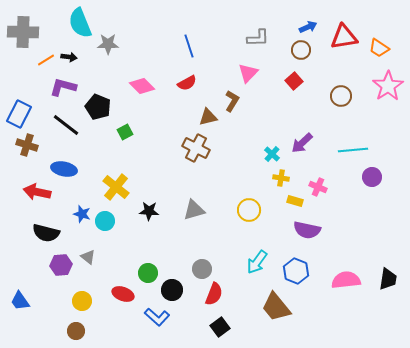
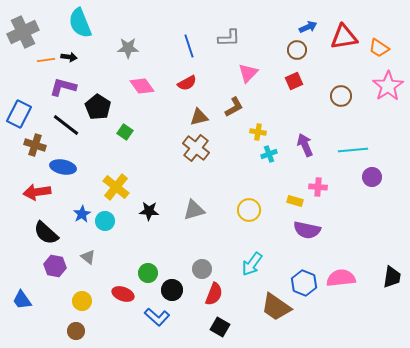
gray cross at (23, 32): rotated 28 degrees counterclockwise
gray L-shape at (258, 38): moved 29 px left
gray star at (108, 44): moved 20 px right, 4 px down
brown circle at (301, 50): moved 4 px left
orange line at (46, 60): rotated 24 degrees clockwise
red square at (294, 81): rotated 18 degrees clockwise
pink diamond at (142, 86): rotated 10 degrees clockwise
brown L-shape at (232, 101): moved 2 px right, 6 px down; rotated 30 degrees clockwise
black pentagon at (98, 107): rotated 10 degrees clockwise
brown triangle at (208, 117): moved 9 px left
green square at (125, 132): rotated 28 degrees counterclockwise
purple arrow at (302, 143): moved 3 px right, 2 px down; rotated 110 degrees clockwise
brown cross at (27, 145): moved 8 px right
brown cross at (196, 148): rotated 12 degrees clockwise
cyan cross at (272, 154): moved 3 px left; rotated 28 degrees clockwise
blue ellipse at (64, 169): moved 1 px left, 2 px up
yellow cross at (281, 178): moved 23 px left, 46 px up
pink cross at (318, 187): rotated 18 degrees counterclockwise
red arrow at (37, 192): rotated 20 degrees counterclockwise
blue star at (82, 214): rotated 24 degrees clockwise
black semicircle at (46, 233): rotated 28 degrees clockwise
cyan arrow at (257, 262): moved 5 px left, 2 px down
purple hexagon at (61, 265): moved 6 px left, 1 px down; rotated 15 degrees clockwise
blue hexagon at (296, 271): moved 8 px right, 12 px down
black trapezoid at (388, 279): moved 4 px right, 2 px up
pink semicircle at (346, 280): moved 5 px left, 2 px up
blue trapezoid at (20, 301): moved 2 px right, 1 px up
brown trapezoid at (276, 307): rotated 16 degrees counterclockwise
black square at (220, 327): rotated 24 degrees counterclockwise
